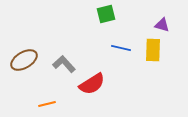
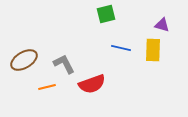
gray L-shape: rotated 15 degrees clockwise
red semicircle: rotated 12 degrees clockwise
orange line: moved 17 px up
